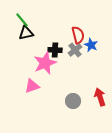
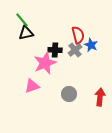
red arrow: rotated 24 degrees clockwise
gray circle: moved 4 px left, 7 px up
